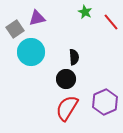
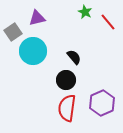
red line: moved 3 px left
gray square: moved 2 px left, 3 px down
cyan circle: moved 2 px right, 1 px up
black semicircle: rotated 35 degrees counterclockwise
black circle: moved 1 px down
purple hexagon: moved 3 px left, 1 px down
red semicircle: rotated 24 degrees counterclockwise
